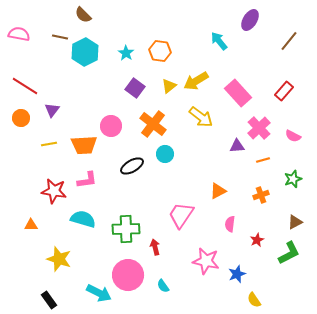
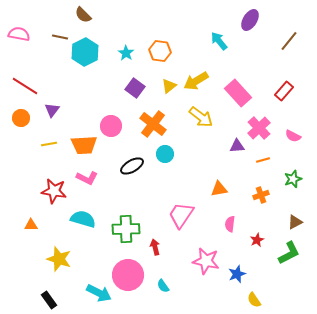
pink L-shape at (87, 180): moved 2 px up; rotated 35 degrees clockwise
orange triangle at (218, 191): moved 1 px right, 2 px up; rotated 18 degrees clockwise
